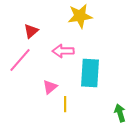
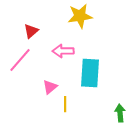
green arrow: rotated 12 degrees clockwise
